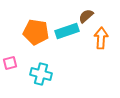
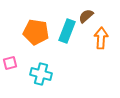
cyan rectangle: rotated 50 degrees counterclockwise
